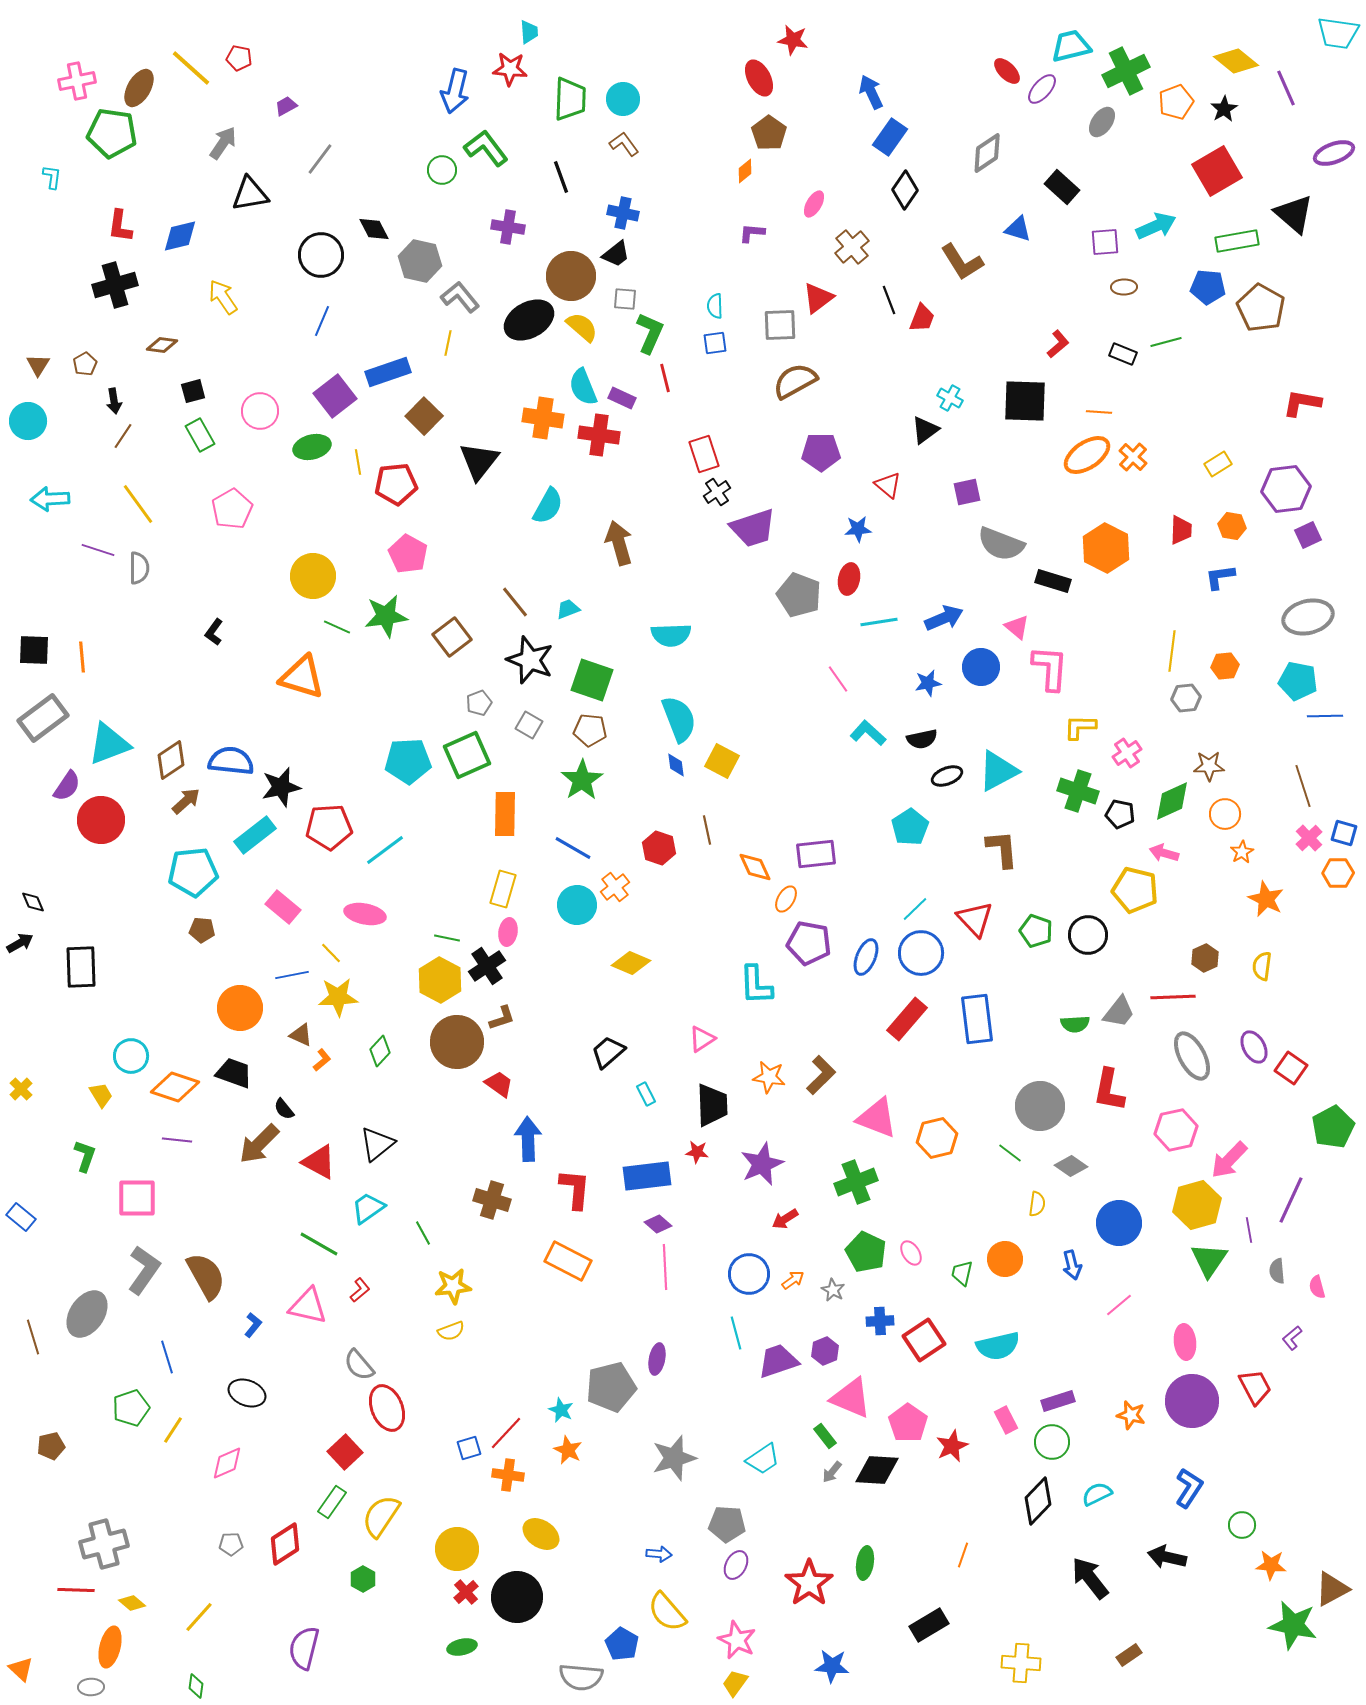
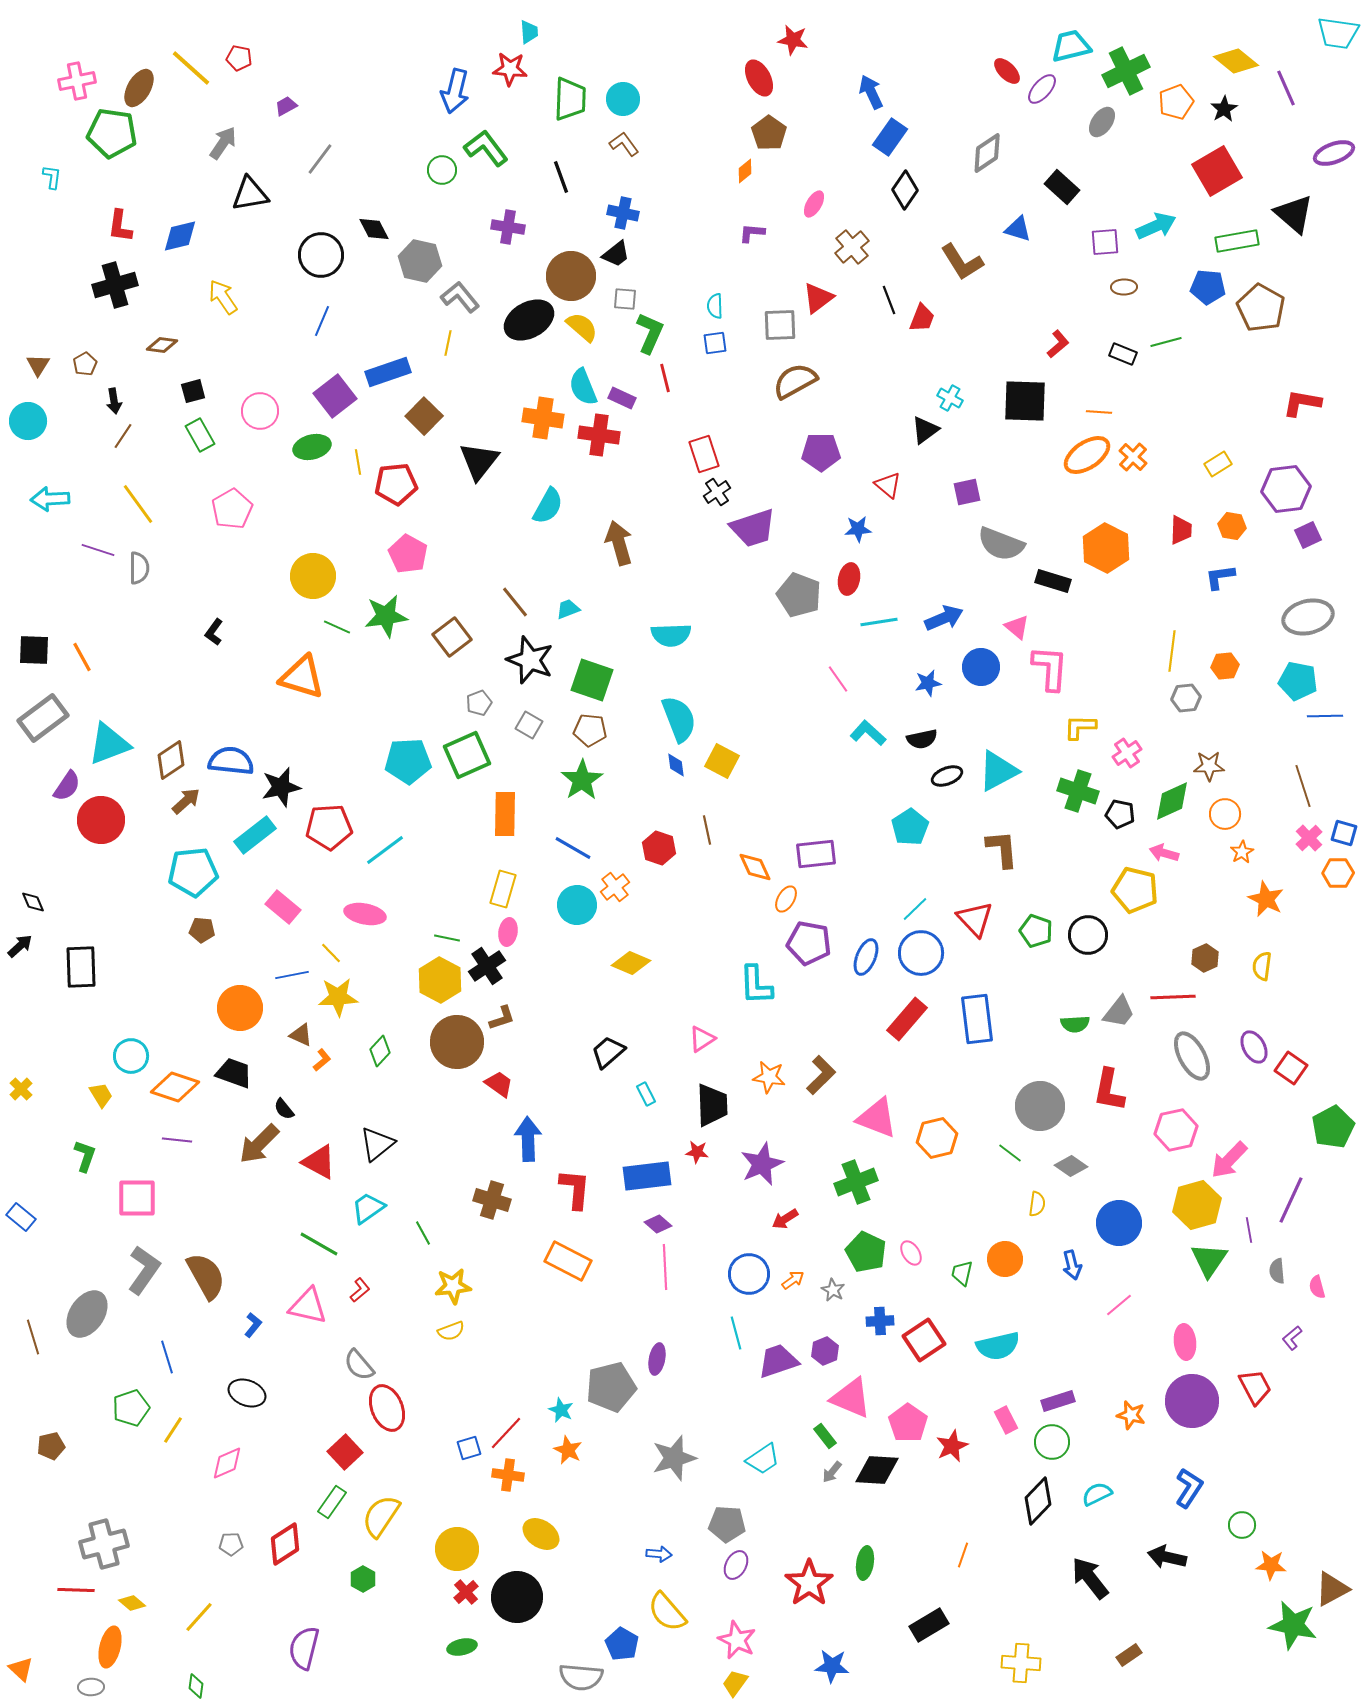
orange line at (82, 657): rotated 24 degrees counterclockwise
black arrow at (20, 943): moved 3 px down; rotated 12 degrees counterclockwise
